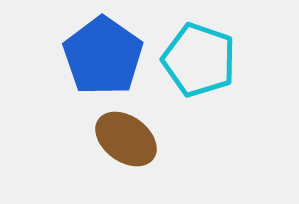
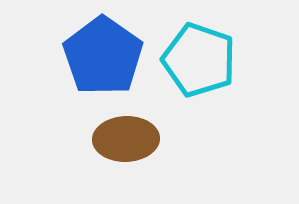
brown ellipse: rotated 38 degrees counterclockwise
